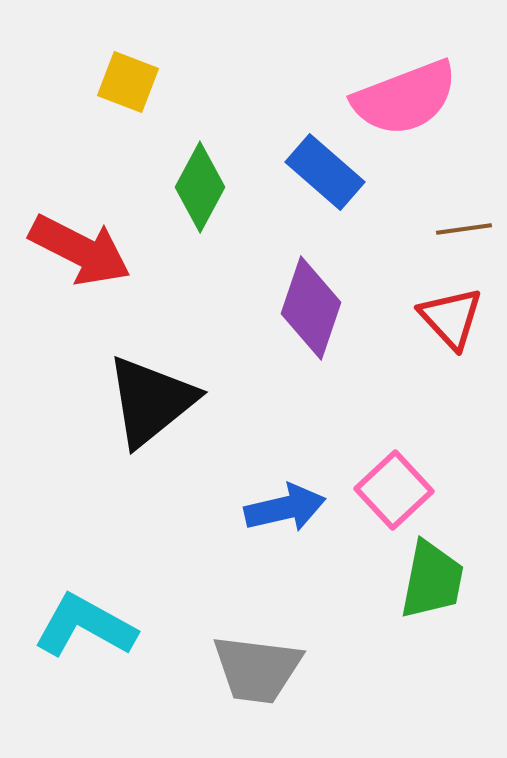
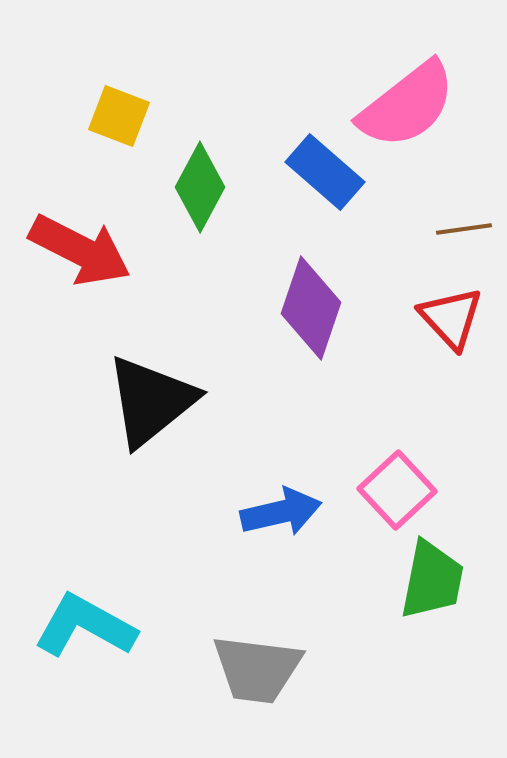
yellow square: moved 9 px left, 34 px down
pink semicircle: moved 2 px right, 7 px down; rotated 17 degrees counterclockwise
pink square: moved 3 px right
blue arrow: moved 4 px left, 4 px down
